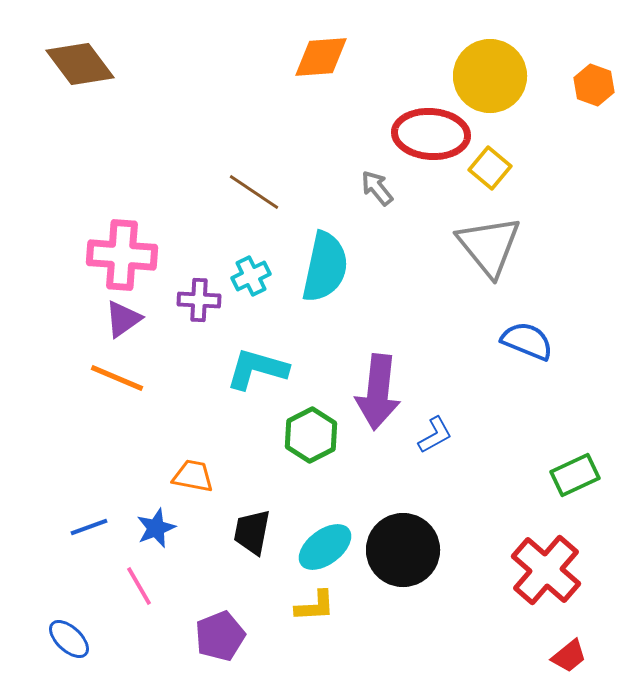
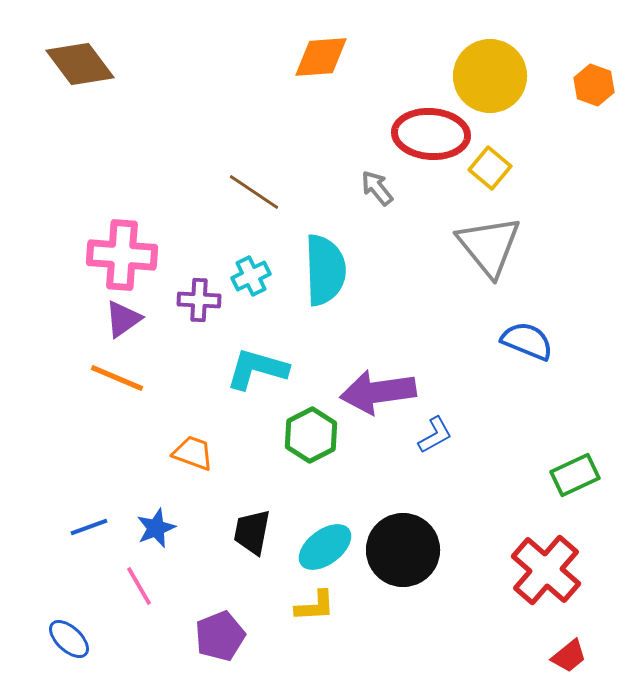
cyan semicircle: moved 3 px down; rotated 14 degrees counterclockwise
purple arrow: rotated 76 degrees clockwise
orange trapezoid: moved 23 px up; rotated 9 degrees clockwise
